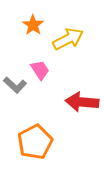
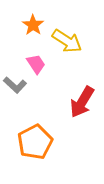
yellow arrow: moved 1 px left, 2 px down; rotated 60 degrees clockwise
pink trapezoid: moved 4 px left, 6 px up
red arrow: rotated 64 degrees counterclockwise
